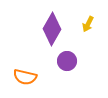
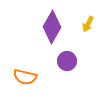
purple diamond: moved 2 px up
